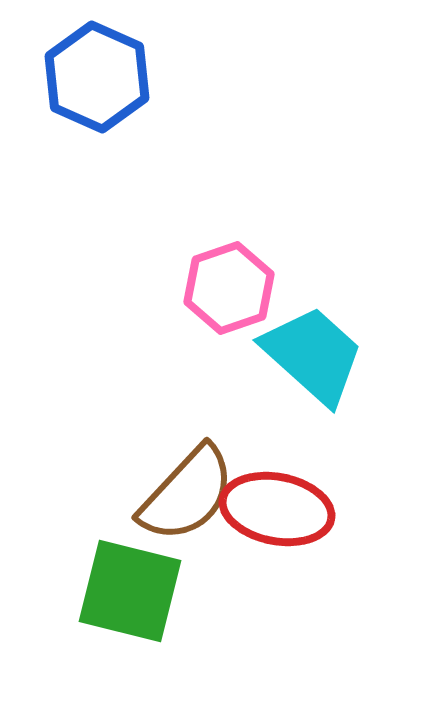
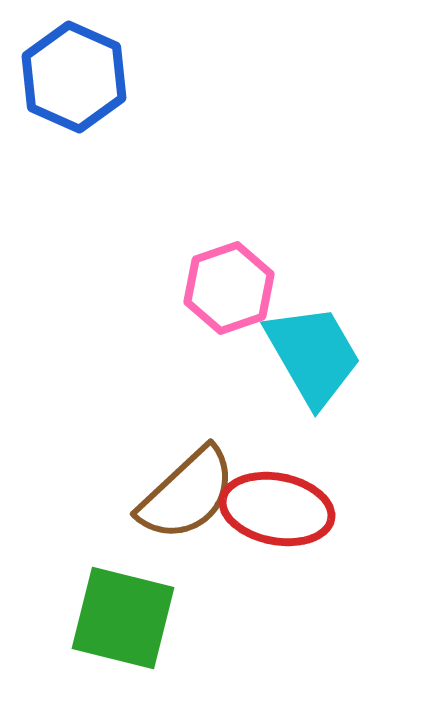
blue hexagon: moved 23 px left
cyan trapezoid: rotated 18 degrees clockwise
brown semicircle: rotated 4 degrees clockwise
green square: moved 7 px left, 27 px down
